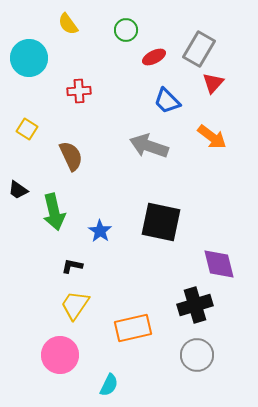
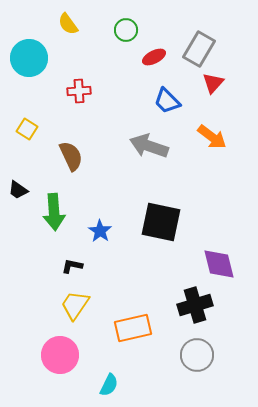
green arrow: rotated 9 degrees clockwise
